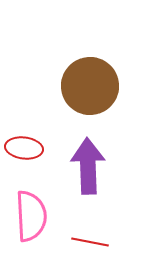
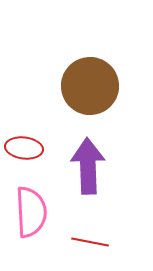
pink semicircle: moved 4 px up
